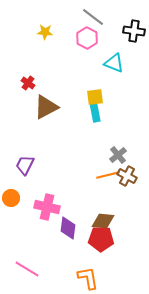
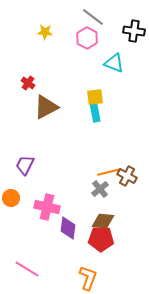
gray cross: moved 18 px left, 34 px down
orange line: moved 1 px right, 3 px up
orange L-shape: rotated 30 degrees clockwise
